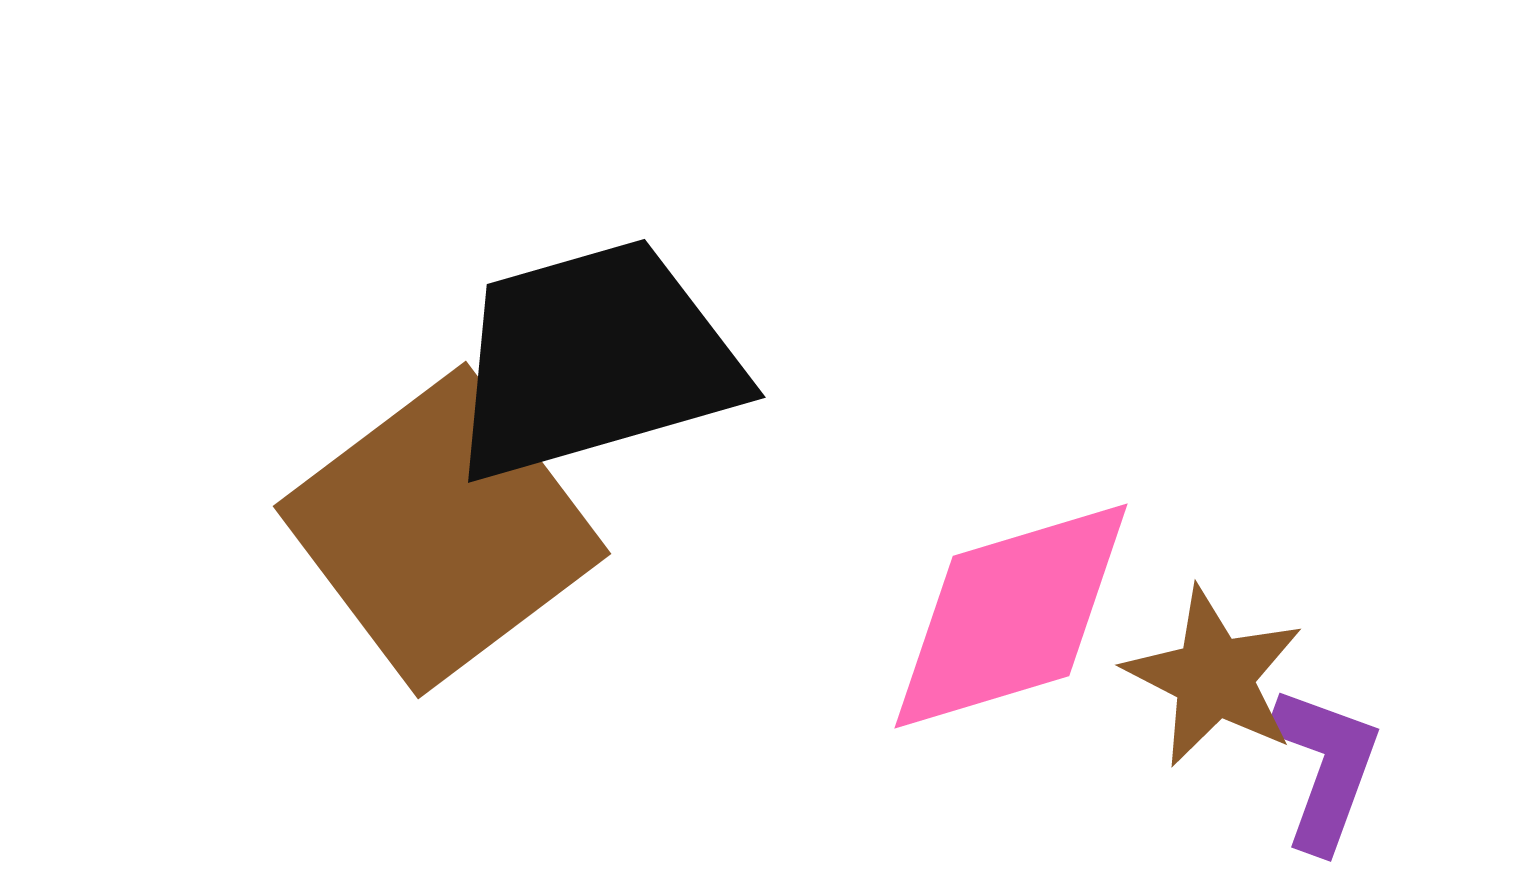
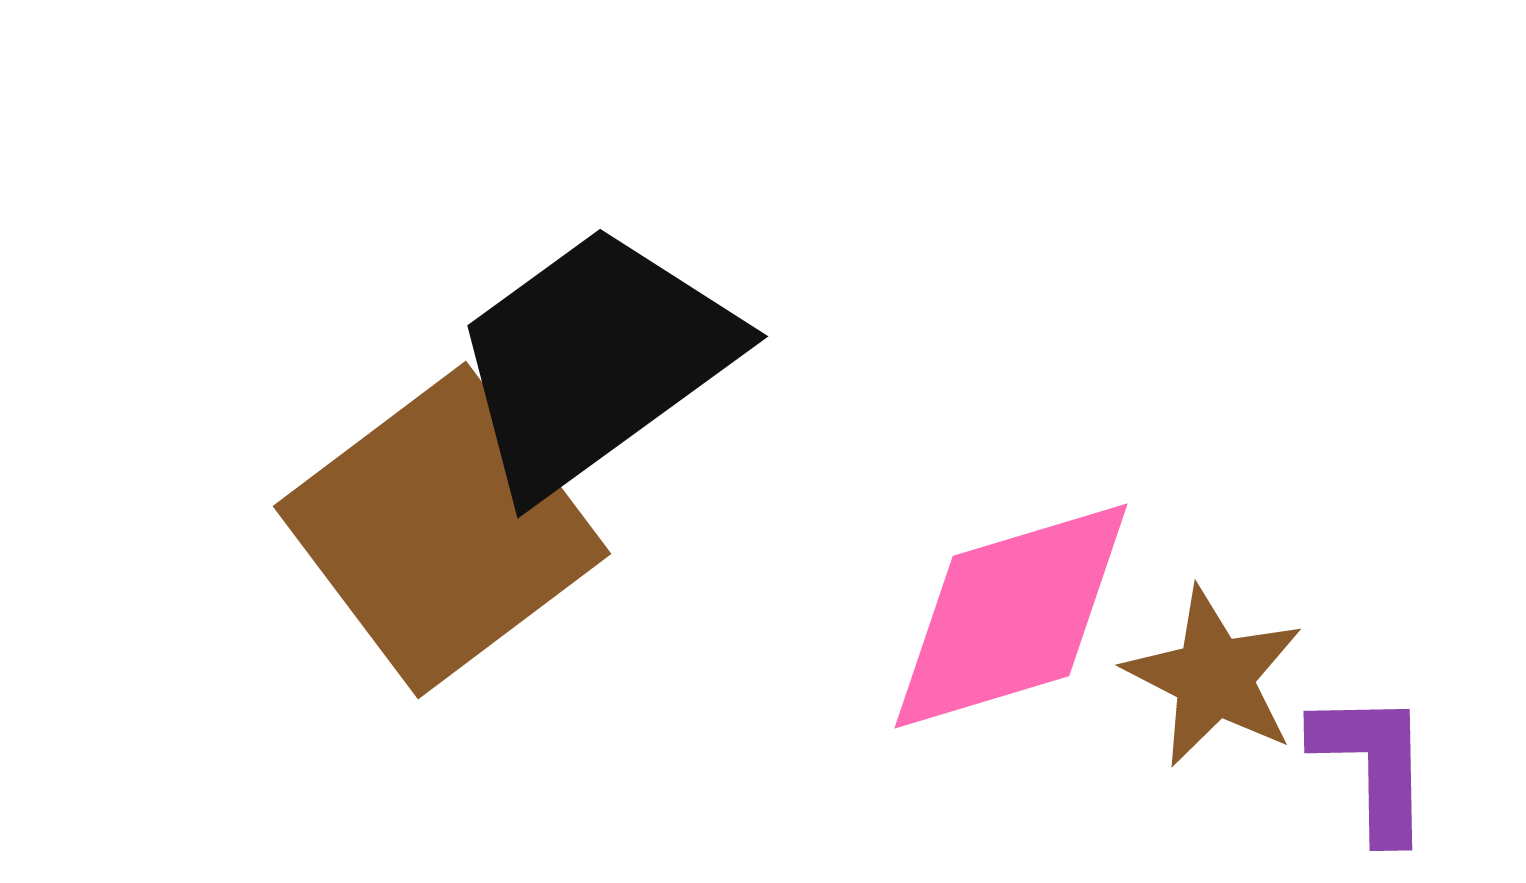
black trapezoid: rotated 20 degrees counterclockwise
purple L-shape: moved 48 px right, 3 px up; rotated 21 degrees counterclockwise
